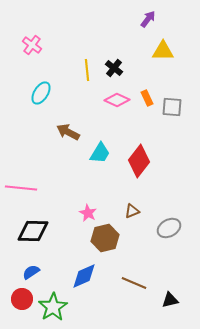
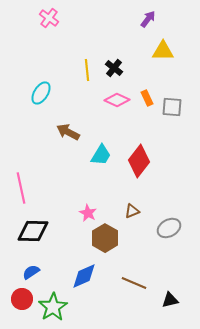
pink cross: moved 17 px right, 27 px up
cyan trapezoid: moved 1 px right, 2 px down
pink line: rotated 72 degrees clockwise
brown hexagon: rotated 16 degrees counterclockwise
